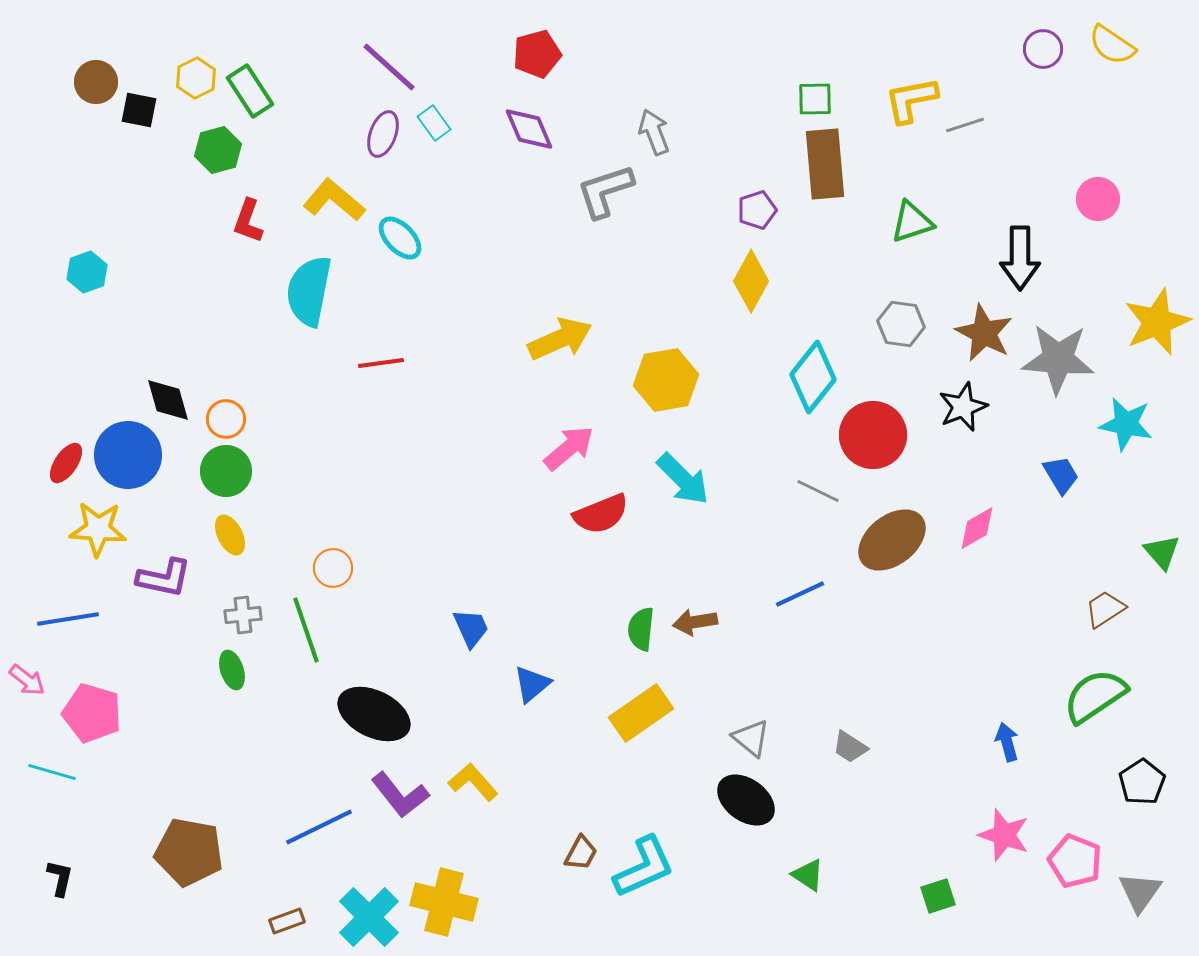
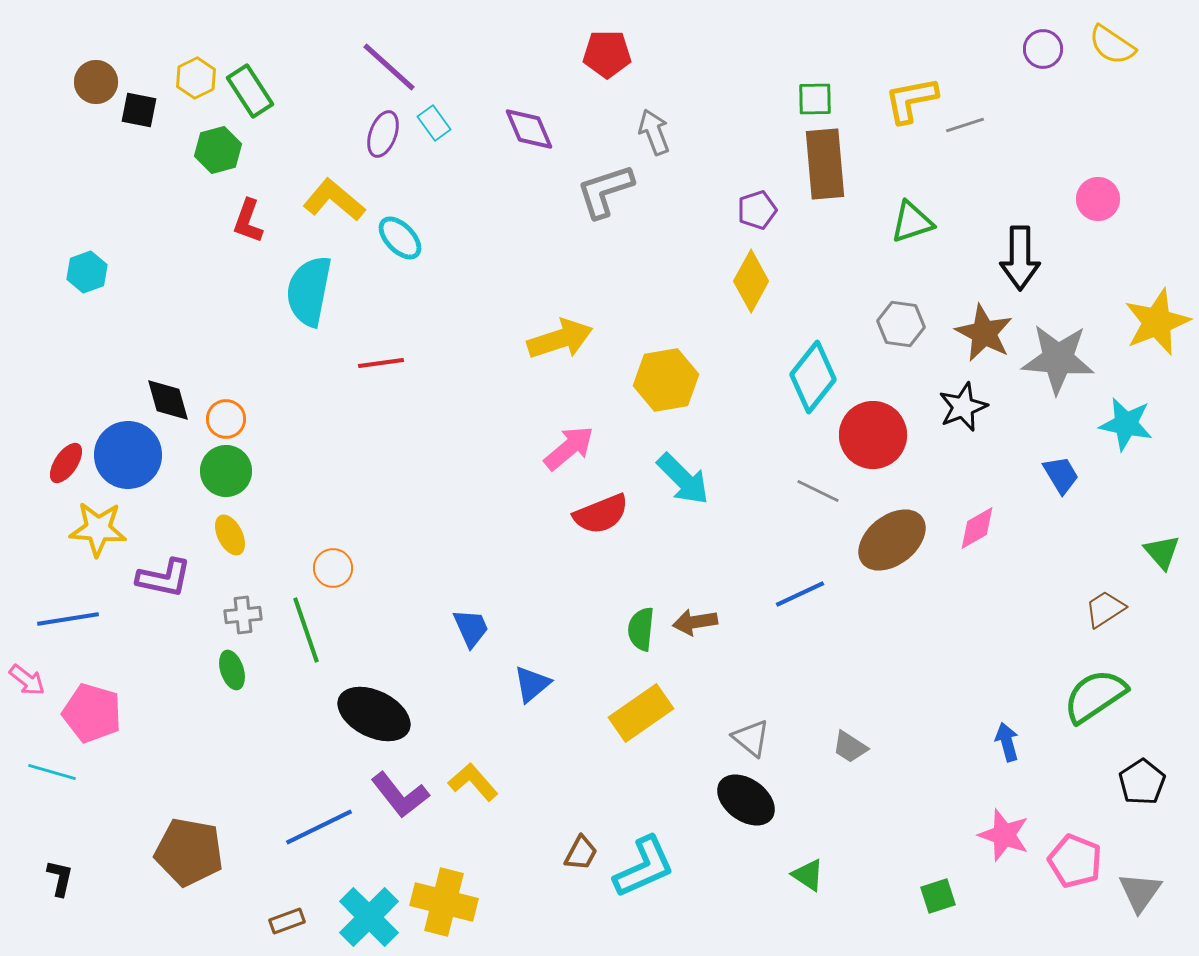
red pentagon at (537, 54): moved 70 px right; rotated 15 degrees clockwise
yellow arrow at (560, 339): rotated 6 degrees clockwise
